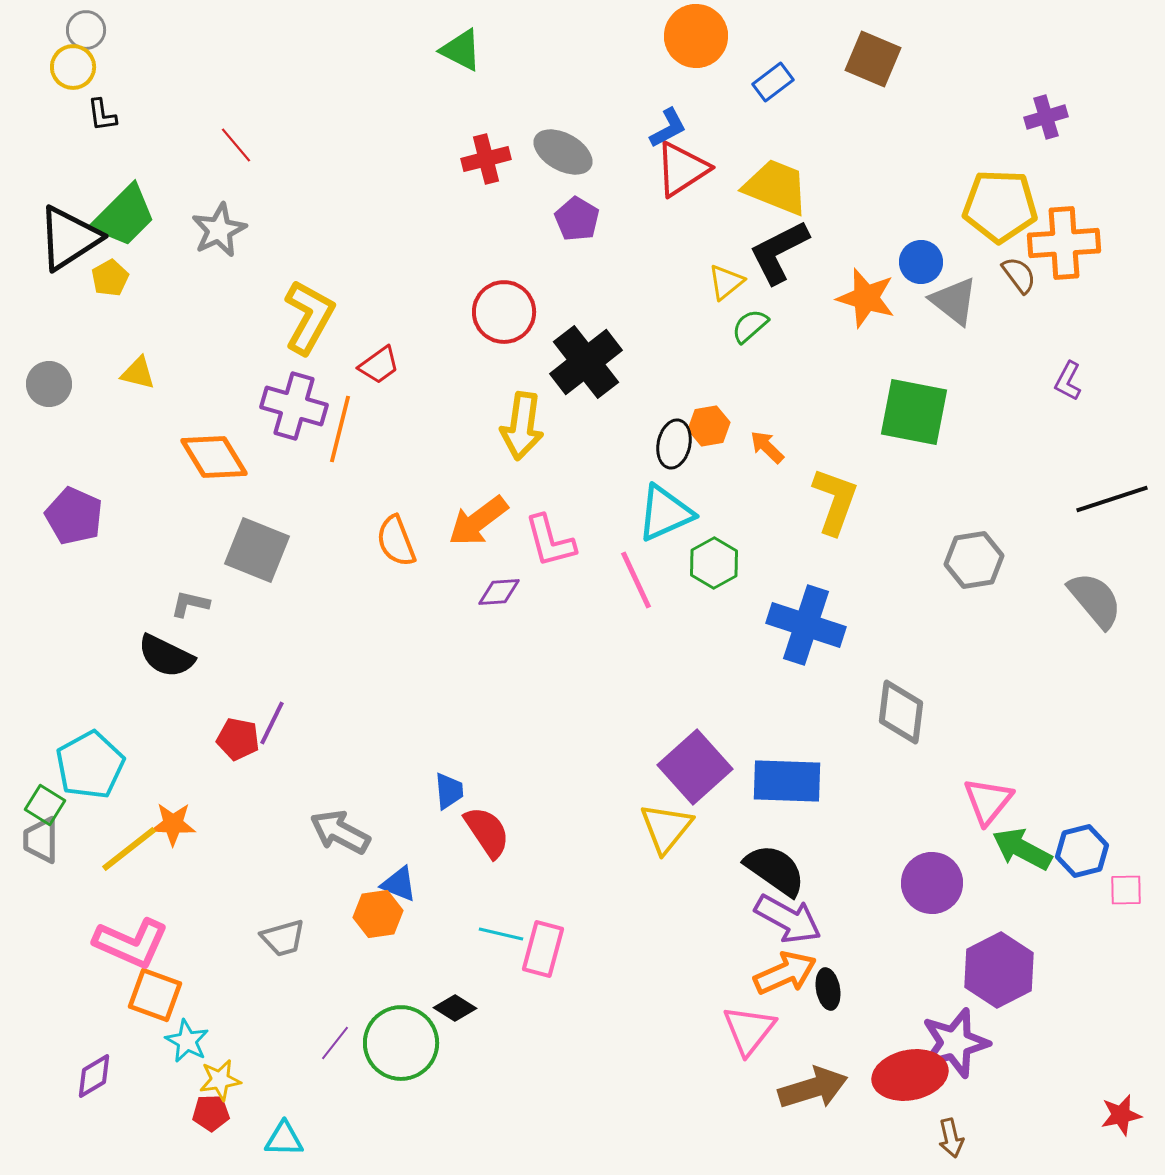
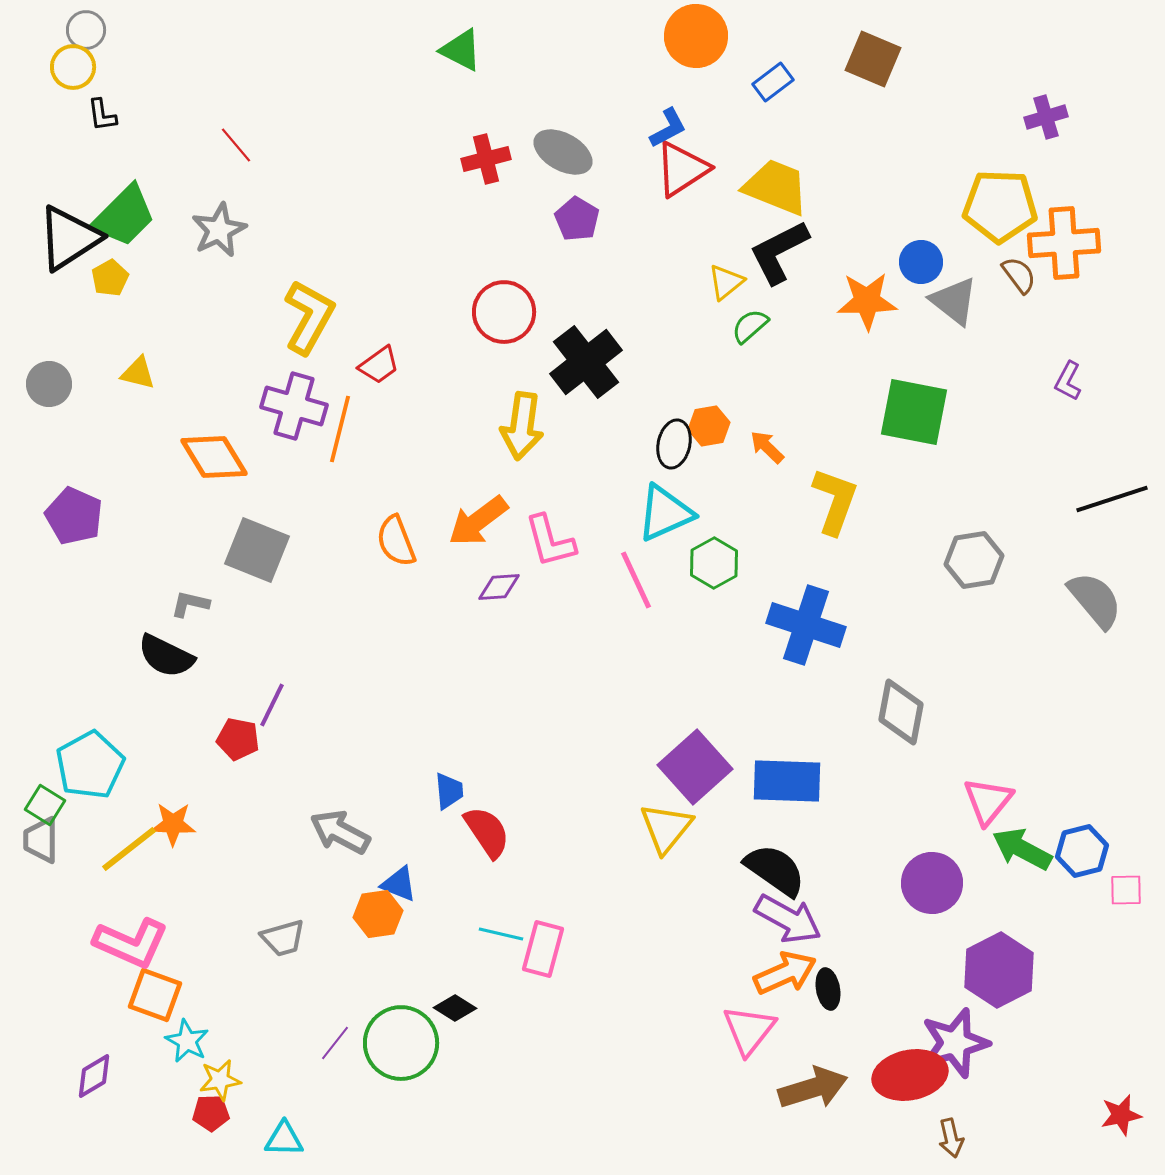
orange star at (866, 298): moved 1 px right, 3 px down; rotated 18 degrees counterclockwise
purple diamond at (499, 592): moved 5 px up
gray diamond at (901, 712): rotated 4 degrees clockwise
purple line at (272, 723): moved 18 px up
